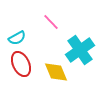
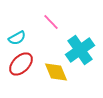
red ellipse: rotated 70 degrees clockwise
